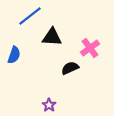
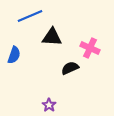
blue line: rotated 15 degrees clockwise
pink cross: rotated 30 degrees counterclockwise
